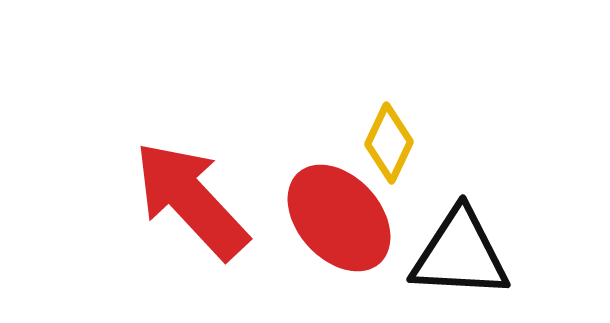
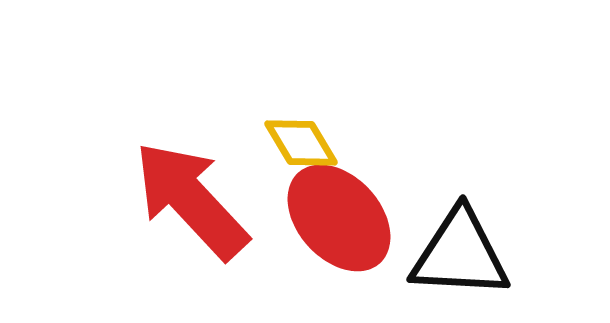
yellow diamond: moved 88 px left; rotated 56 degrees counterclockwise
